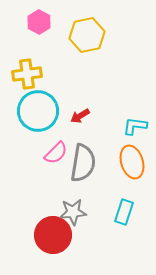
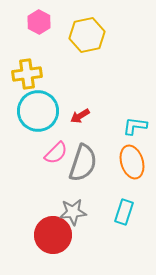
gray semicircle: rotated 9 degrees clockwise
